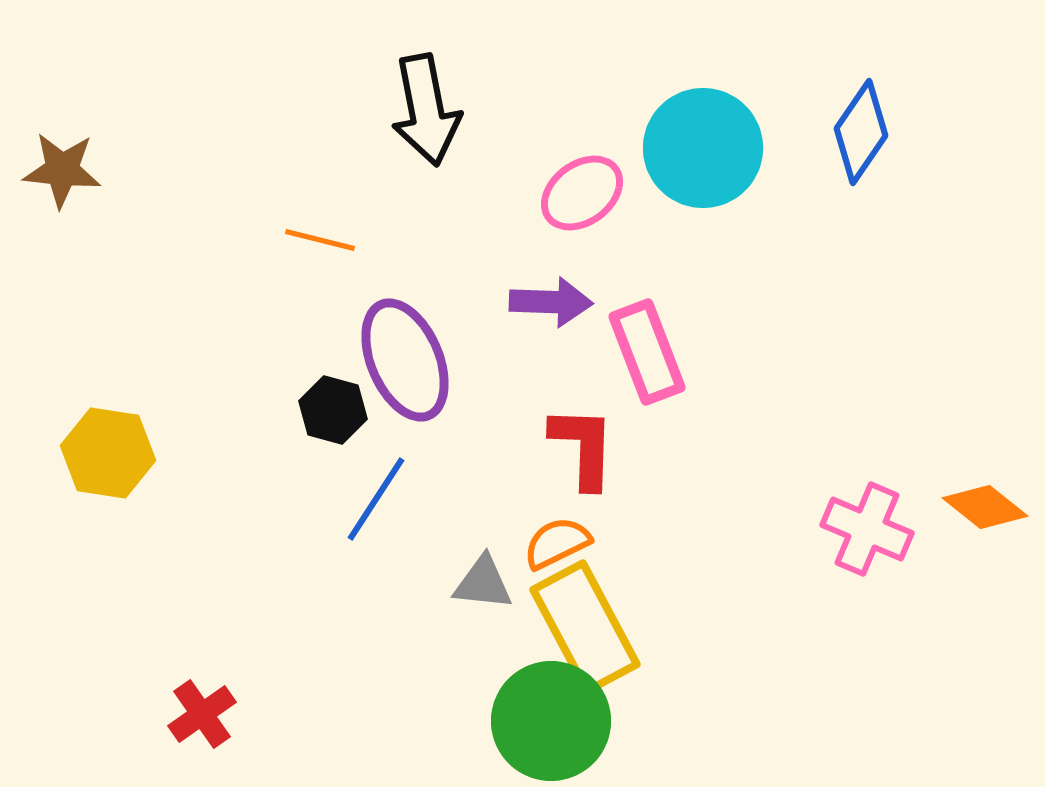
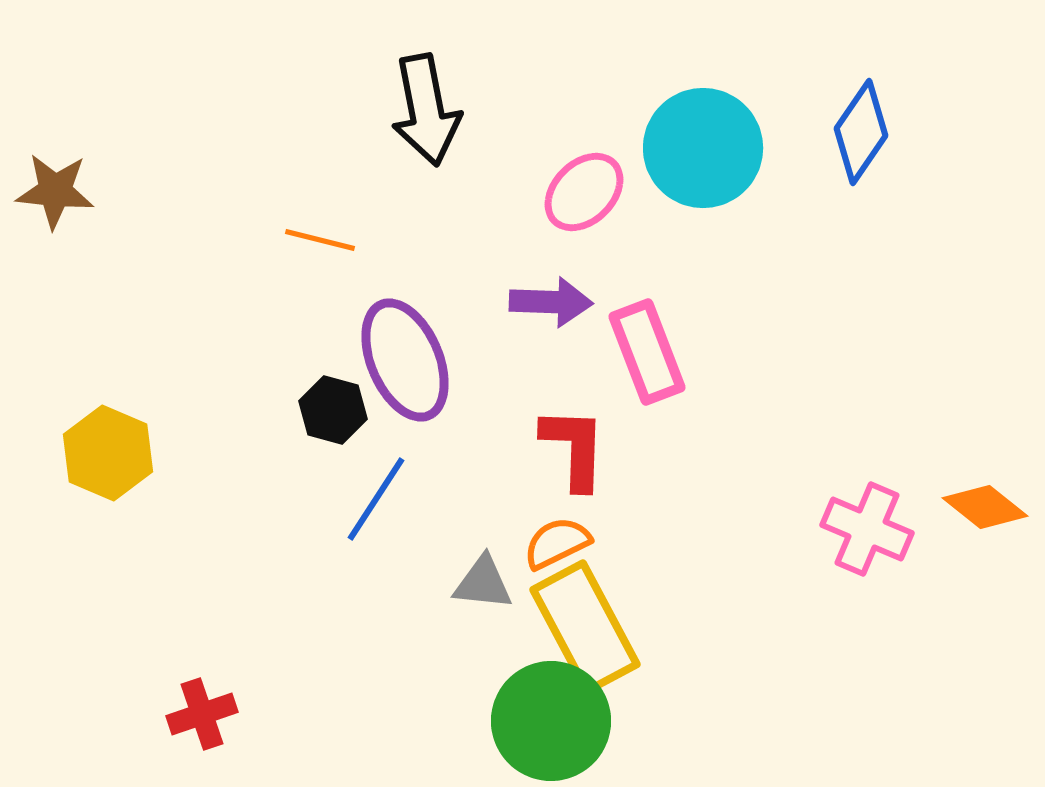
brown star: moved 7 px left, 21 px down
pink ellipse: moved 2 px right, 1 px up; rotated 8 degrees counterclockwise
red L-shape: moved 9 px left, 1 px down
yellow hexagon: rotated 14 degrees clockwise
red cross: rotated 16 degrees clockwise
